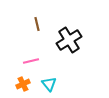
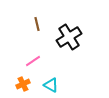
black cross: moved 3 px up
pink line: moved 2 px right; rotated 21 degrees counterclockwise
cyan triangle: moved 2 px right, 1 px down; rotated 21 degrees counterclockwise
